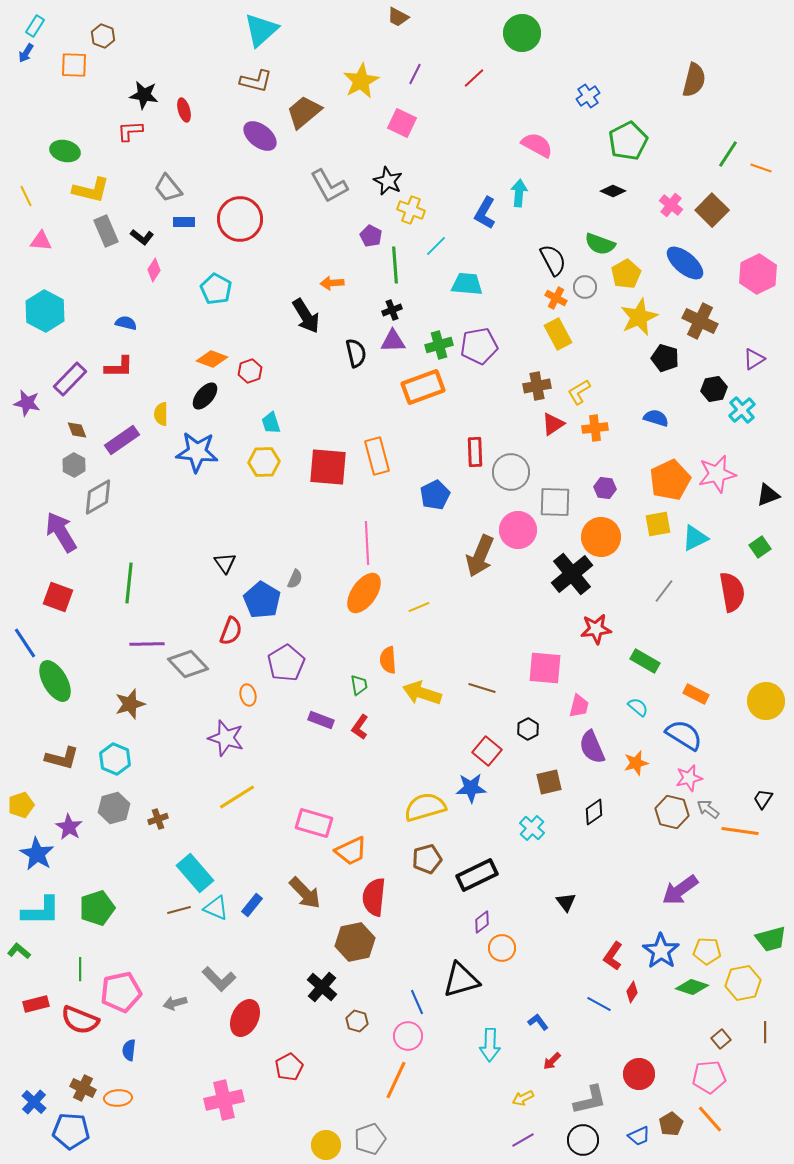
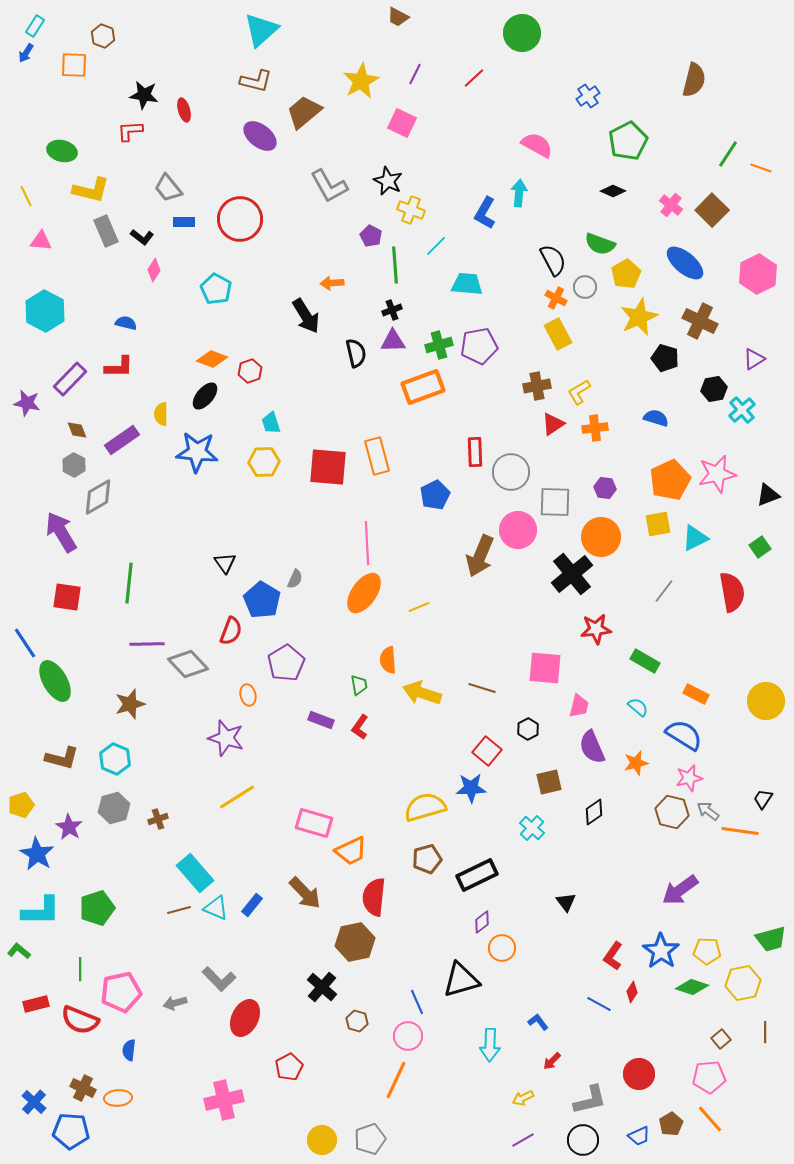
green ellipse at (65, 151): moved 3 px left
red square at (58, 597): moved 9 px right; rotated 12 degrees counterclockwise
gray arrow at (708, 809): moved 2 px down
yellow circle at (326, 1145): moved 4 px left, 5 px up
